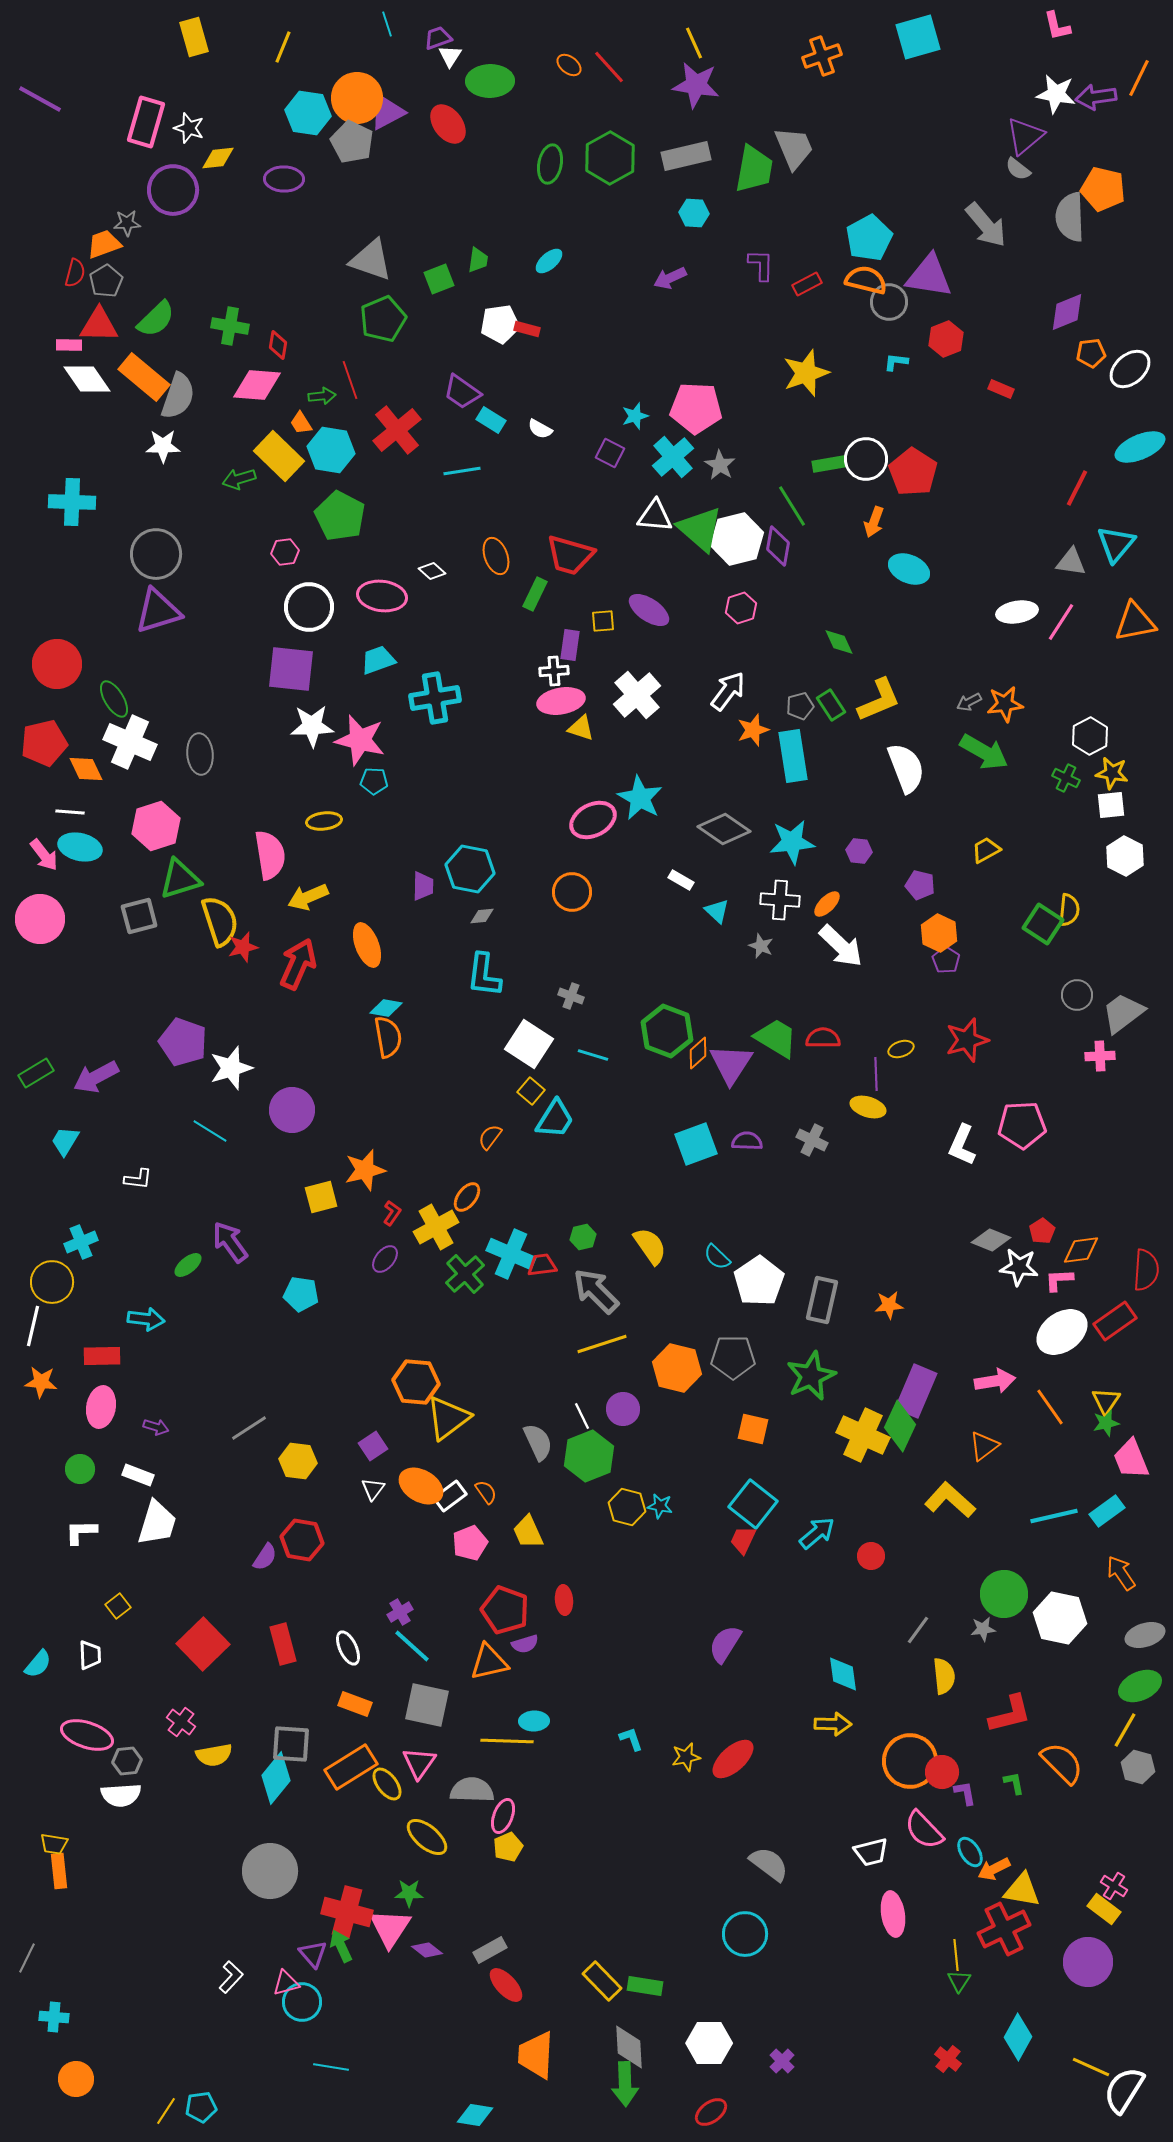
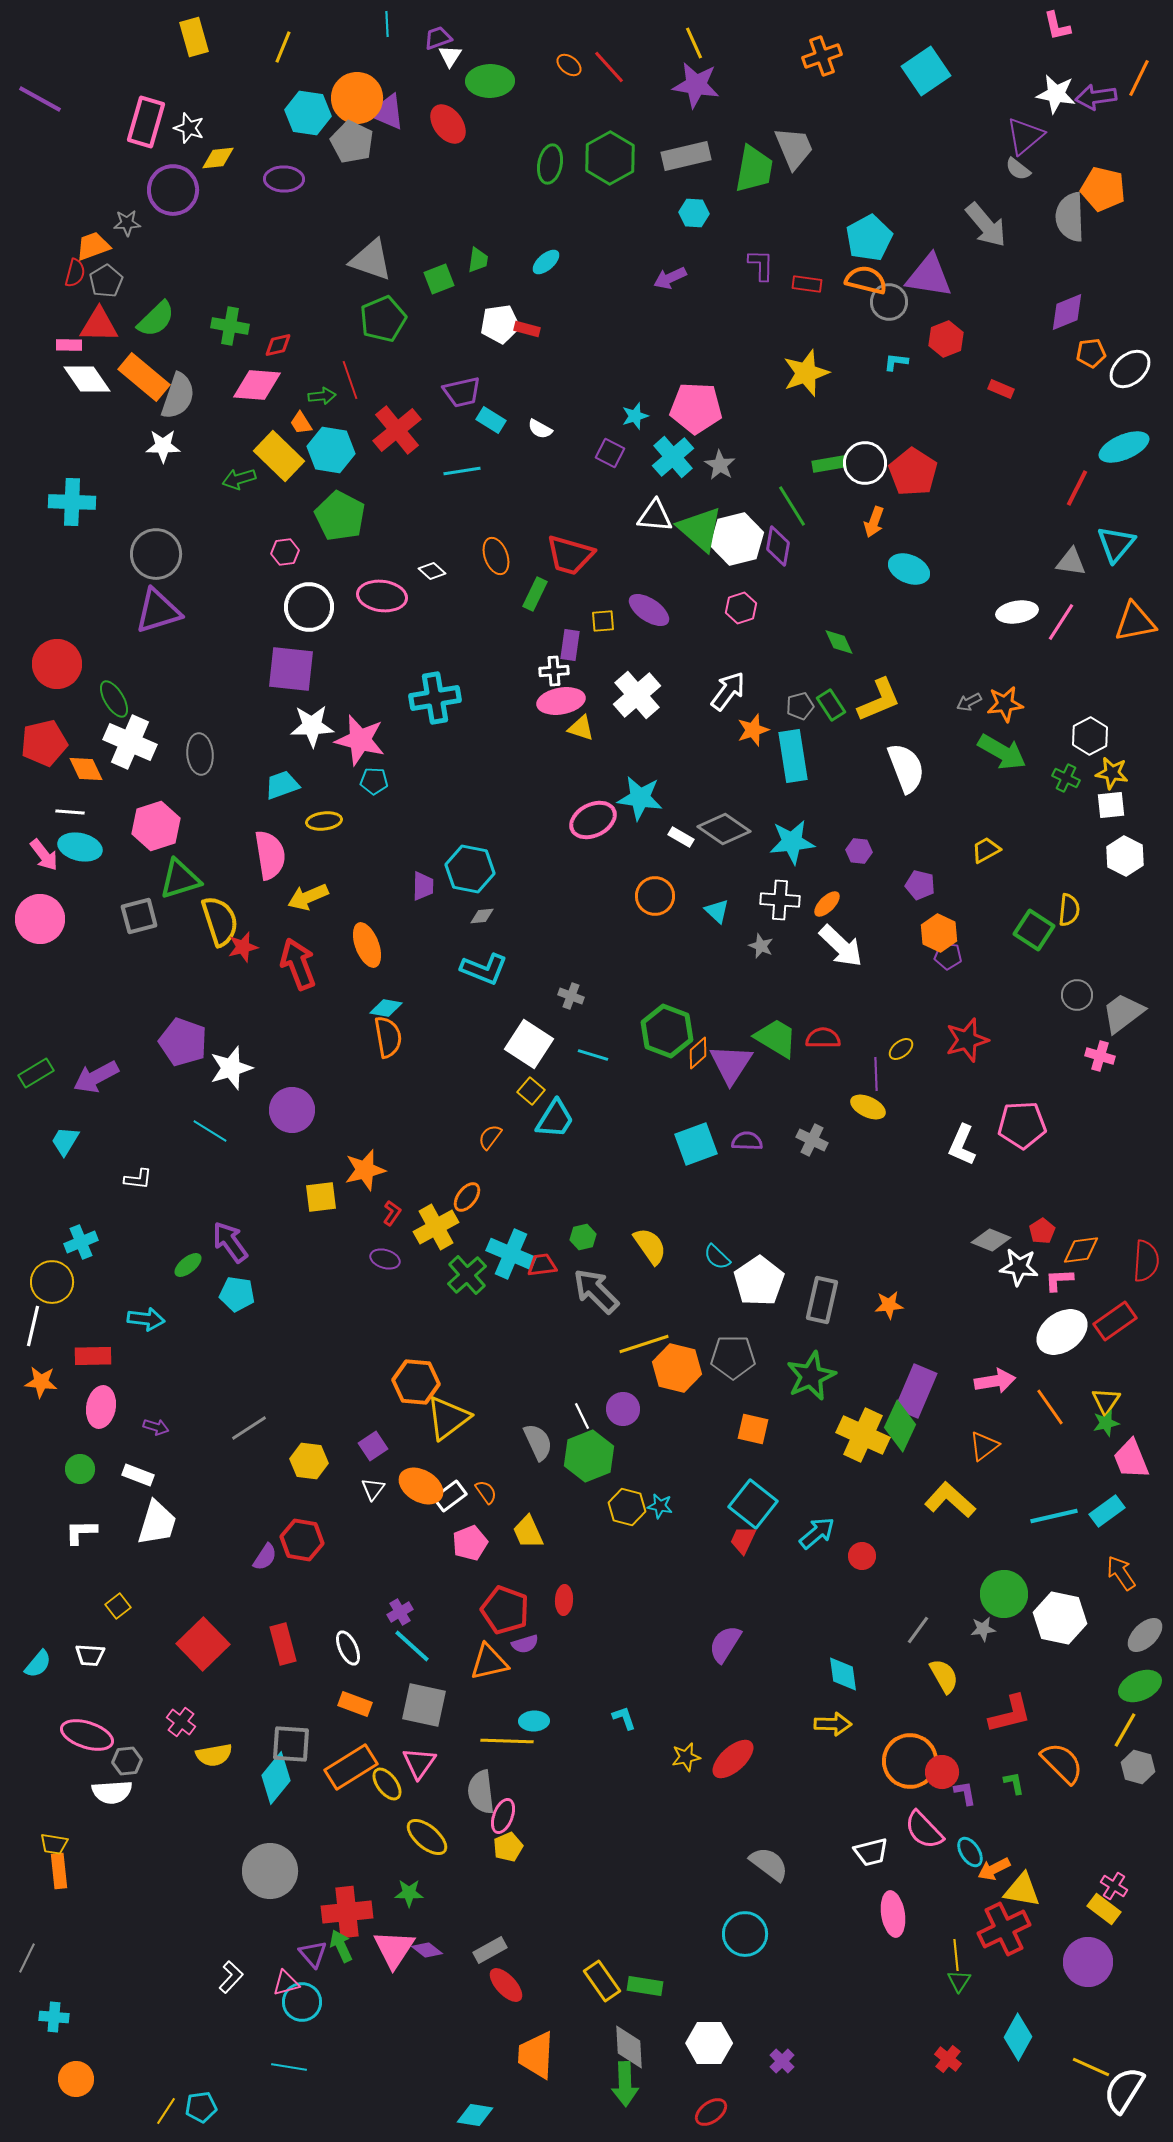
cyan line at (387, 24): rotated 15 degrees clockwise
cyan square at (918, 37): moved 8 px right, 34 px down; rotated 18 degrees counterclockwise
purple triangle at (387, 112): rotated 51 degrees clockwise
orange trapezoid at (104, 244): moved 11 px left, 2 px down
cyan ellipse at (549, 261): moved 3 px left, 1 px down
red rectangle at (807, 284): rotated 36 degrees clockwise
red diamond at (278, 345): rotated 68 degrees clockwise
purple trapezoid at (462, 392): rotated 48 degrees counterclockwise
cyan ellipse at (1140, 447): moved 16 px left
white circle at (866, 459): moved 1 px left, 4 px down
cyan trapezoid at (378, 660): moved 96 px left, 125 px down
green arrow at (984, 752): moved 18 px right
cyan star at (640, 798): rotated 21 degrees counterclockwise
white rectangle at (681, 880): moved 43 px up
orange circle at (572, 892): moved 83 px right, 4 px down
green square at (1043, 924): moved 9 px left, 6 px down
purple pentagon at (946, 960): moved 2 px right, 4 px up; rotated 28 degrees counterclockwise
red arrow at (298, 964): rotated 45 degrees counterclockwise
cyan L-shape at (484, 975): moved 6 px up; rotated 75 degrees counterclockwise
yellow ellipse at (901, 1049): rotated 20 degrees counterclockwise
pink cross at (1100, 1056): rotated 20 degrees clockwise
yellow ellipse at (868, 1107): rotated 8 degrees clockwise
yellow square at (321, 1197): rotated 8 degrees clockwise
purple ellipse at (385, 1259): rotated 68 degrees clockwise
red semicircle at (1146, 1270): moved 9 px up
green cross at (465, 1274): moved 2 px right, 1 px down
cyan pentagon at (301, 1294): moved 64 px left
yellow line at (602, 1344): moved 42 px right
red rectangle at (102, 1356): moved 9 px left
yellow hexagon at (298, 1461): moved 11 px right
red circle at (871, 1556): moved 9 px left
red ellipse at (564, 1600): rotated 8 degrees clockwise
gray ellipse at (1145, 1635): rotated 27 degrees counterclockwise
white trapezoid at (90, 1655): rotated 96 degrees clockwise
yellow semicircle at (944, 1676): rotated 24 degrees counterclockwise
gray square at (427, 1705): moved 3 px left
cyan L-shape at (631, 1739): moved 7 px left, 21 px up
gray semicircle at (472, 1790): moved 9 px right, 2 px down; rotated 99 degrees counterclockwise
white semicircle at (121, 1795): moved 9 px left, 3 px up
red cross at (347, 1912): rotated 21 degrees counterclockwise
pink triangle at (390, 1928): moved 4 px right, 21 px down
yellow rectangle at (602, 1981): rotated 9 degrees clockwise
cyan line at (331, 2067): moved 42 px left
